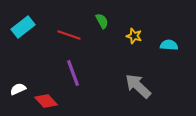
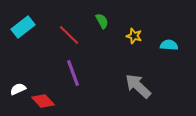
red line: rotated 25 degrees clockwise
red diamond: moved 3 px left
